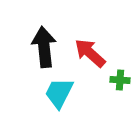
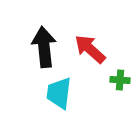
red arrow: moved 4 px up
cyan trapezoid: rotated 20 degrees counterclockwise
